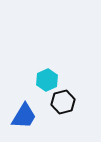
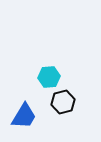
cyan hexagon: moved 2 px right, 3 px up; rotated 20 degrees clockwise
